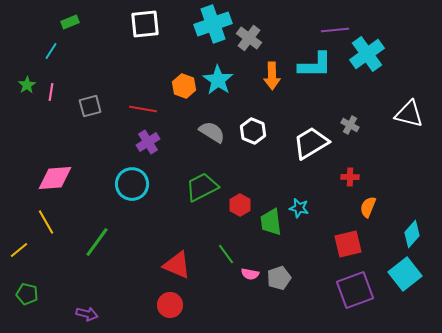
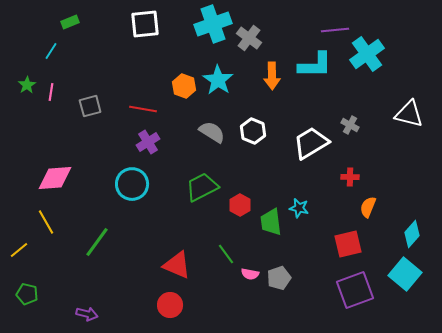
cyan square at (405, 274): rotated 12 degrees counterclockwise
